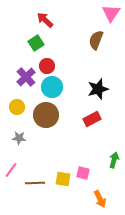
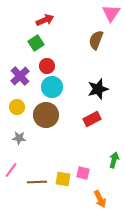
red arrow: rotated 114 degrees clockwise
purple cross: moved 6 px left, 1 px up
brown line: moved 2 px right, 1 px up
